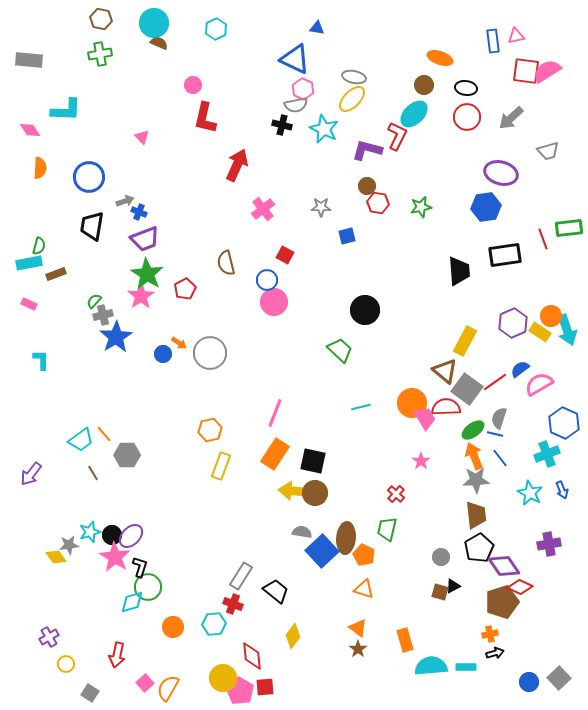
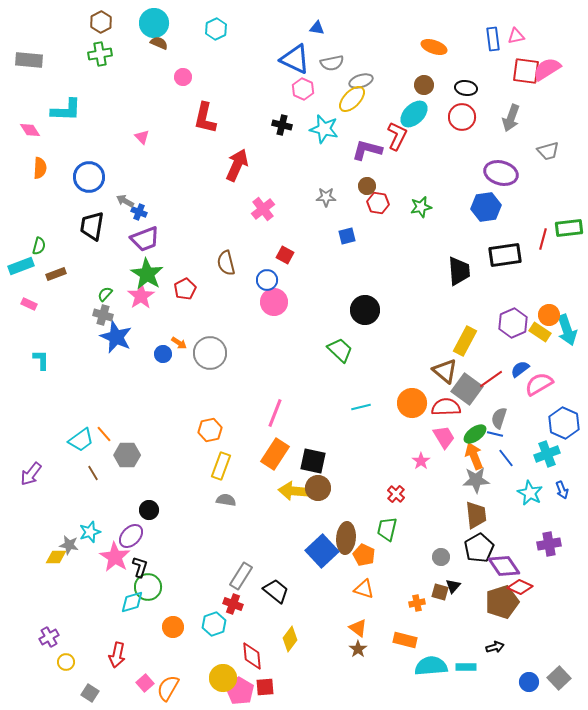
brown hexagon at (101, 19): moved 3 px down; rotated 20 degrees clockwise
blue rectangle at (493, 41): moved 2 px up
orange ellipse at (440, 58): moved 6 px left, 11 px up
pink semicircle at (547, 71): moved 2 px up
gray ellipse at (354, 77): moved 7 px right, 4 px down; rotated 30 degrees counterclockwise
pink circle at (193, 85): moved 10 px left, 8 px up
gray semicircle at (296, 105): moved 36 px right, 42 px up
red circle at (467, 117): moved 5 px left
gray arrow at (511, 118): rotated 28 degrees counterclockwise
cyan star at (324, 129): rotated 12 degrees counterclockwise
gray arrow at (125, 201): rotated 132 degrees counterclockwise
gray star at (321, 207): moved 5 px right, 10 px up
red line at (543, 239): rotated 35 degrees clockwise
cyan rectangle at (29, 263): moved 8 px left, 3 px down; rotated 10 degrees counterclockwise
green semicircle at (94, 301): moved 11 px right, 7 px up
gray cross at (103, 315): rotated 30 degrees clockwise
orange circle at (551, 316): moved 2 px left, 1 px up
blue star at (116, 337): rotated 16 degrees counterclockwise
red line at (495, 382): moved 4 px left, 3 px up
pink trapezoid at (425, 418): moved 19 px right, 19 px down
green ellipse at (473, 430): moved 2 px right, 4 px down
blue line at (500, 458): moved 6 px right
brown circle at (315, 493): moved 3 px right, 5 px up
gray semicircle at (302, 532): moved 76 px left, 32 px up
black circle at (112, 535): moved 37 px right, 25 px up
gray star at (69, 545): rotated 18 degrees clockwise
yellow diamond at (56, 557): rotated 55 degrees counterclockwise
black triangle at (453, 586): rotated 21 degrees counterclockwise
cyan hexagon at (214, 624): rotated 15 degrees counterclockwise
orange cross at (490, 634): moved 73 px left, 31 px up
yellow diamond at (293, 636): moved 3 px left, 3 px down
orange rectangle at (405, 640): rotated 60 degrees counterclockwise
black arrow at (495, 653): moved 6 px up
yellow circle at (66, 664): moved 2 px up
